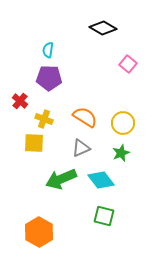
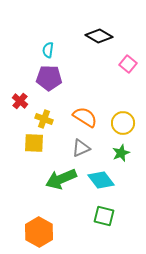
black diamond: moved 4 px left, 8 px down
